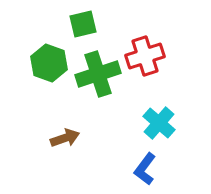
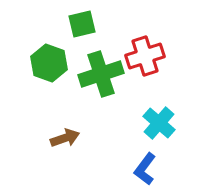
green square: moved 1 px left
green cross: moved 3 px right
